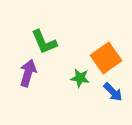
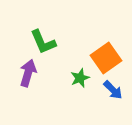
green L-shape: moved 1 px left
green star: rotated 30 degrees counterclockwise
blue arrow: moved 2 px up
